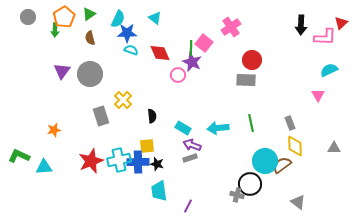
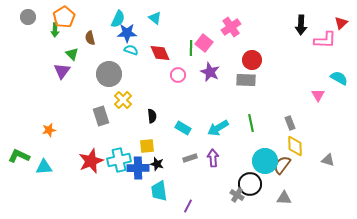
green triangle at (89, 14): moved 17 px left, 40 px down; rotated 40 degrees counterclockwise
pink L-shape at (325, 37): moved 3 px down
purple star at (192, 62): moved 18 px right, 10 px down
cyan semicircle at (329, 70): moved 10 px right, 8 px down; rotated 54 degrees clockwise
gray circle at (90, 74): moved 19 px right
cyan arrow at (218, 128): rotated 25 degrees counterclockwise
orange star at (54, 130): moved 5 px left
purple arrow at (192, 145): moved 21 px right, 13 px down; rotated 66 degrees clockwise
gray triangle at (334, 148): moved 6 px left, 12 px down; rotated 16 degrees clockwise
blue cross at (138, 162): moved 6 px down
brown semicircle at (282, 165): rotated 18 degrees counterclockwise
gray cross at (237, 195): rotated 16 degrees clockwise
gray triangle at (298, 202): moved 14 px left, 4 px up; rotated 35 degrees counterclockwise
